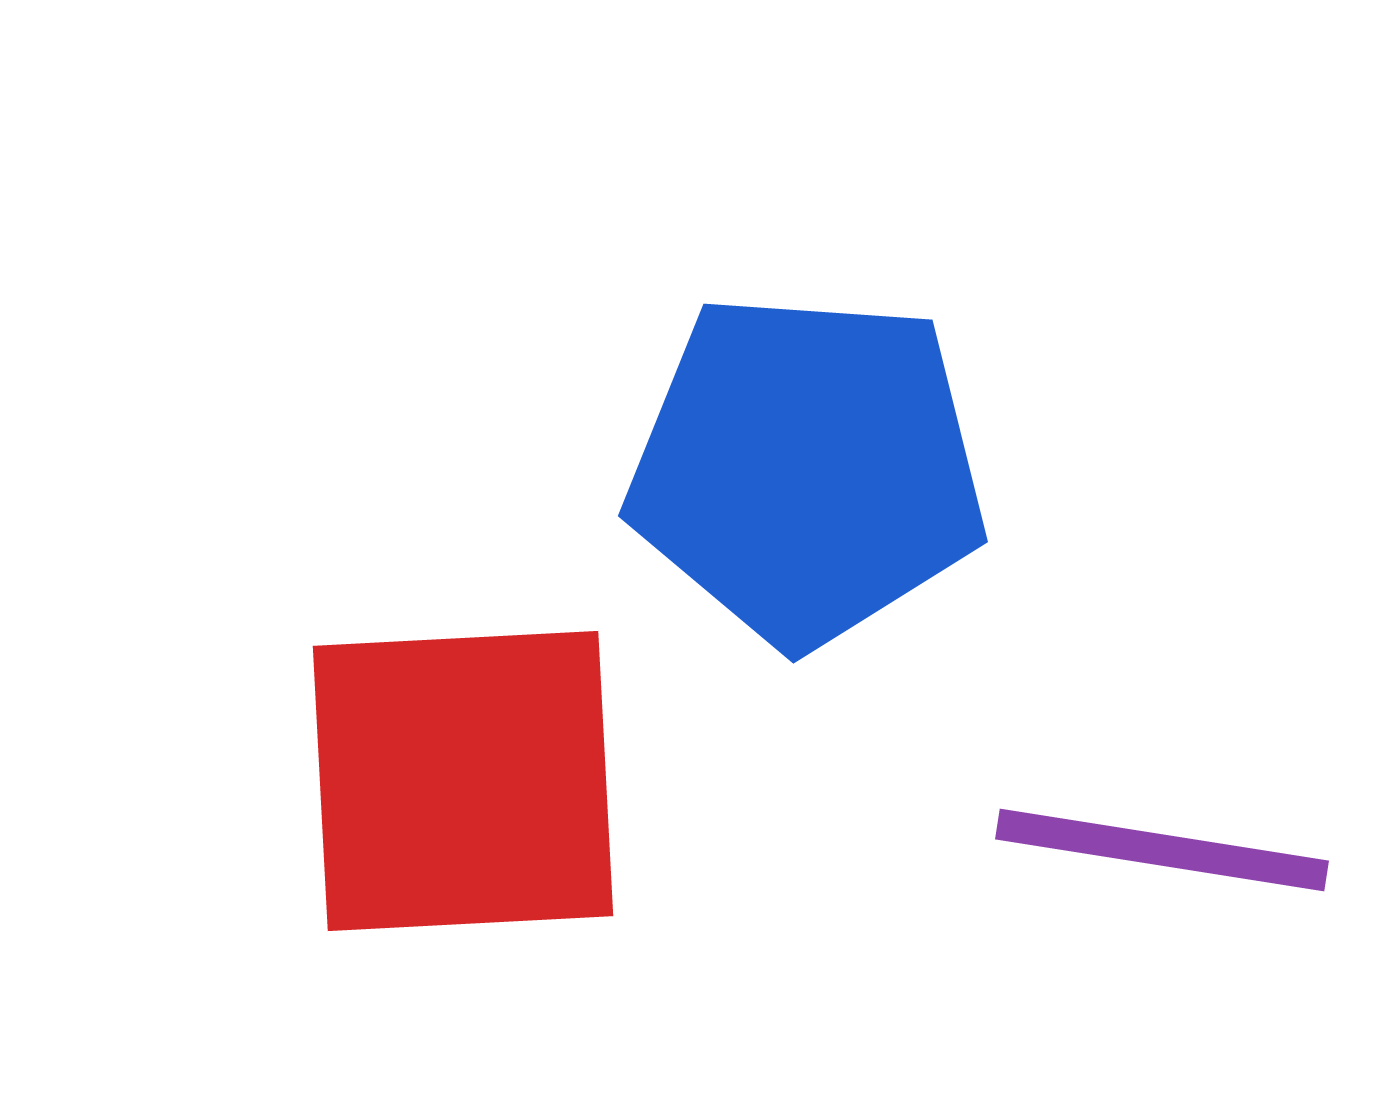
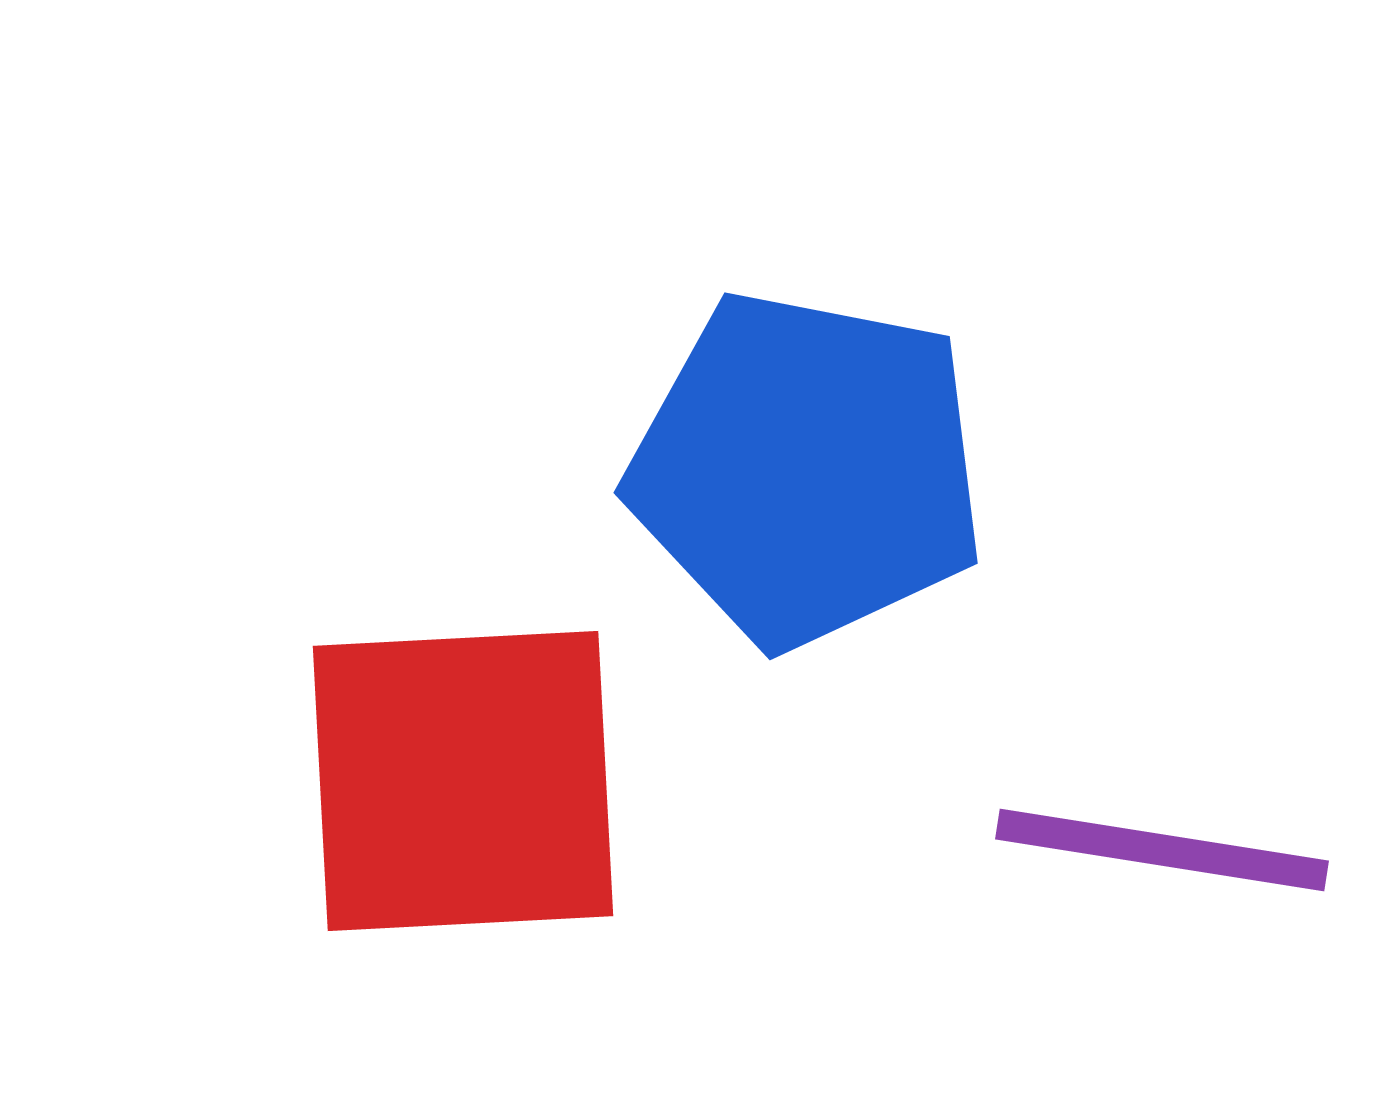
blue pentagon: rotated 7 degrees clockwise
